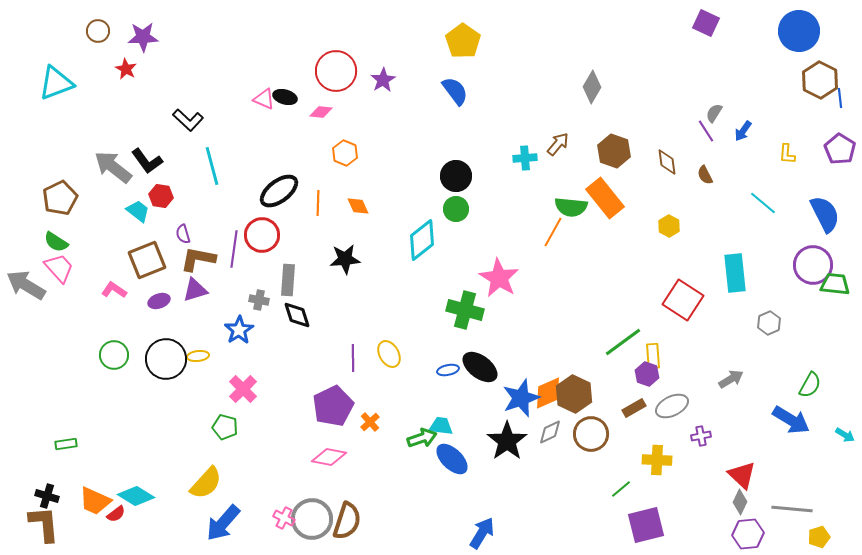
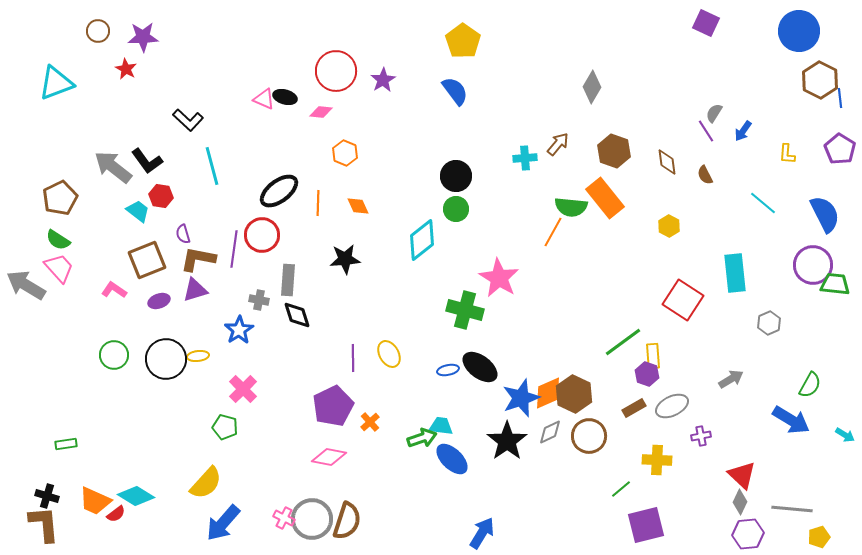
green semicircle at (56, 242): moved 2 px right, 2 px up
brown circle at (591, 434): moved 2 px left, 2 px down
